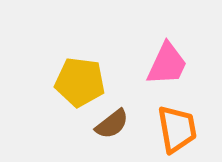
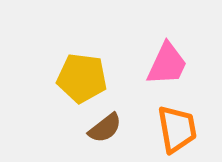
yellow pentagon: moved 2 px right, 4 px up
brown semicircle: moved 7 px left, 4 px down
